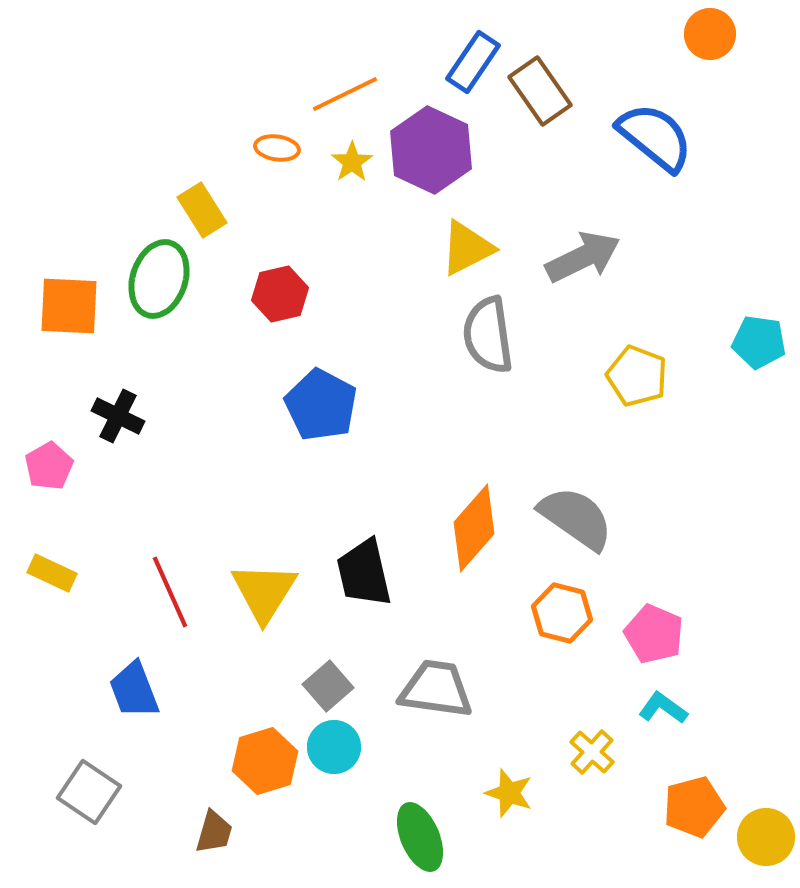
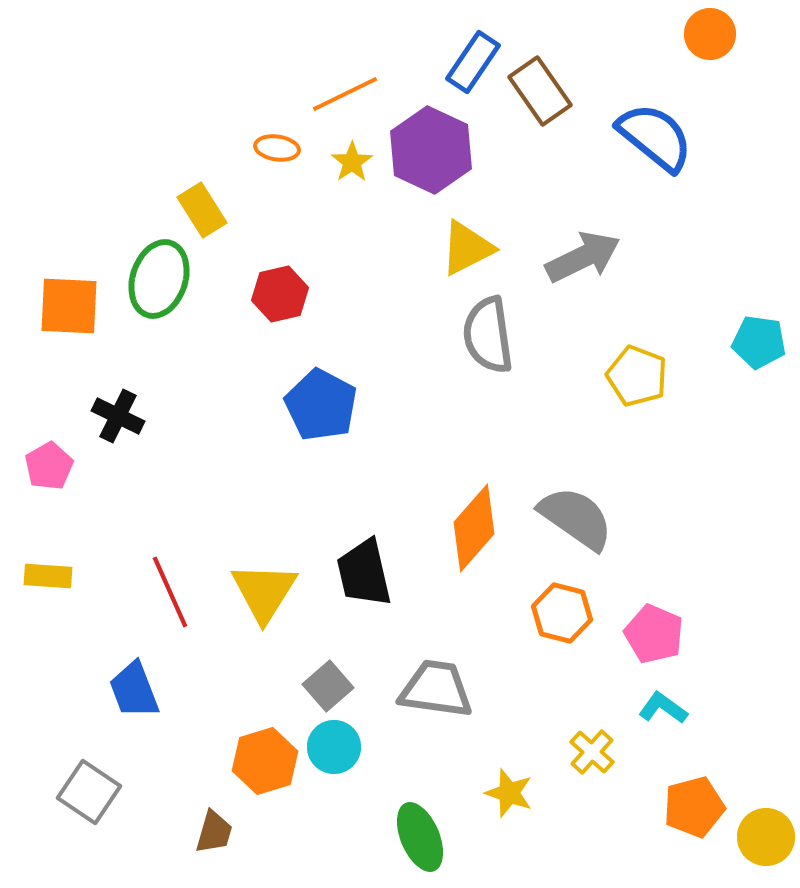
yellow rectangle at (52, 573): moved 4 px left, 3 px down; rotated 21 degrees counterclockwise
